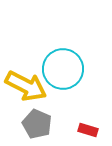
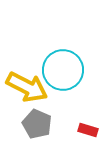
cyan circle: moved 1 px down
yellow arrow: moved 1 px right, 1 px down
